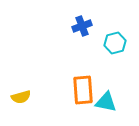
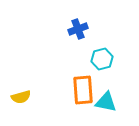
blue cross: moved 4 px left, 3 px down
cyan hexagon: moved 13 px left, 16 px down
